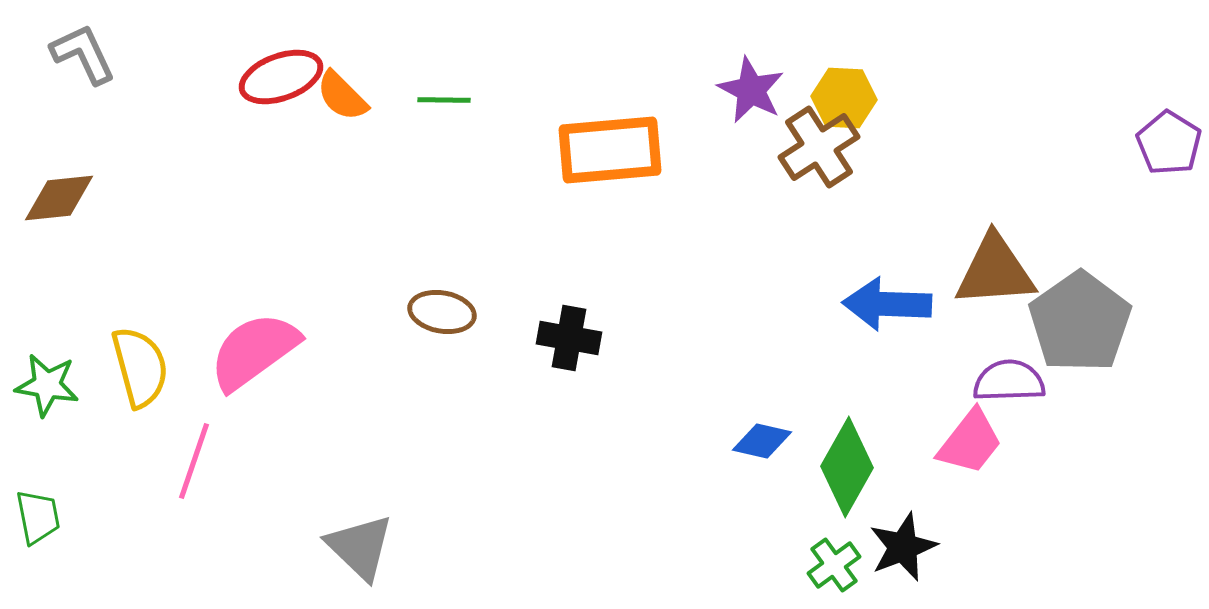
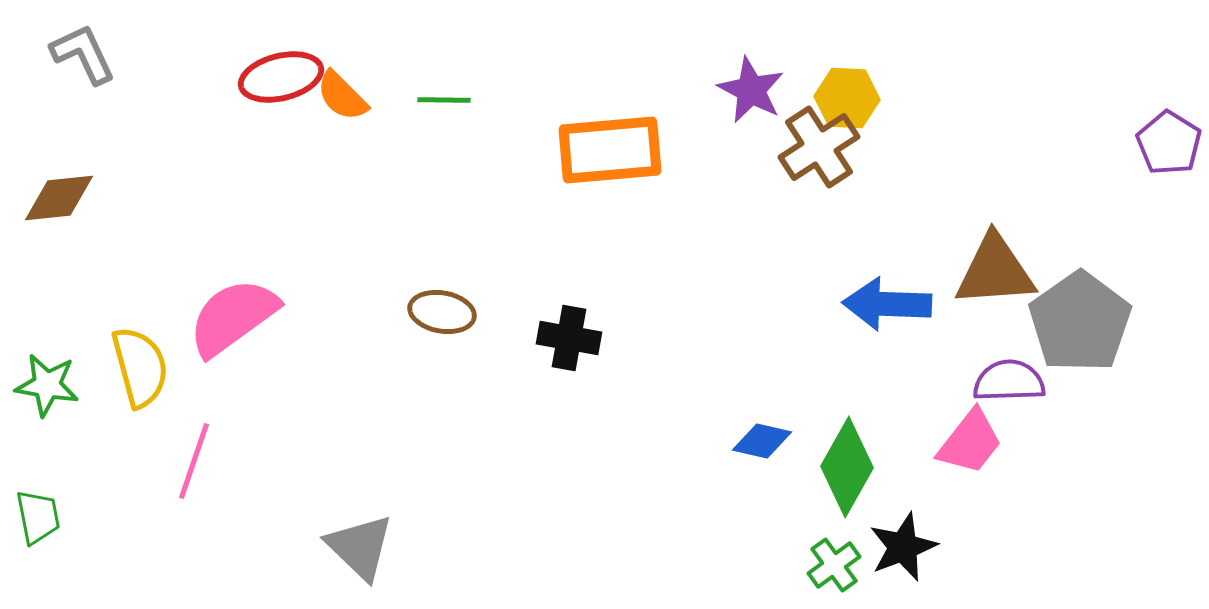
red ellipse: rotated 6 degrees clockwise
yellow hexagon: moved 3 px right
pink semicircle: moved 21 px left, 34 px up
